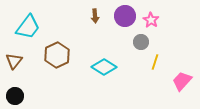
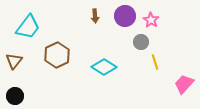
yellow line: rotated 35 degrees counterclockwise
pink trapezoid: moved 2 px right, 3 px down
